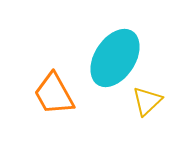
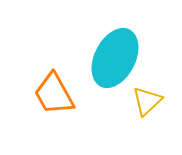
cyan ellipse: rotated 6 degrees counterclockwise
